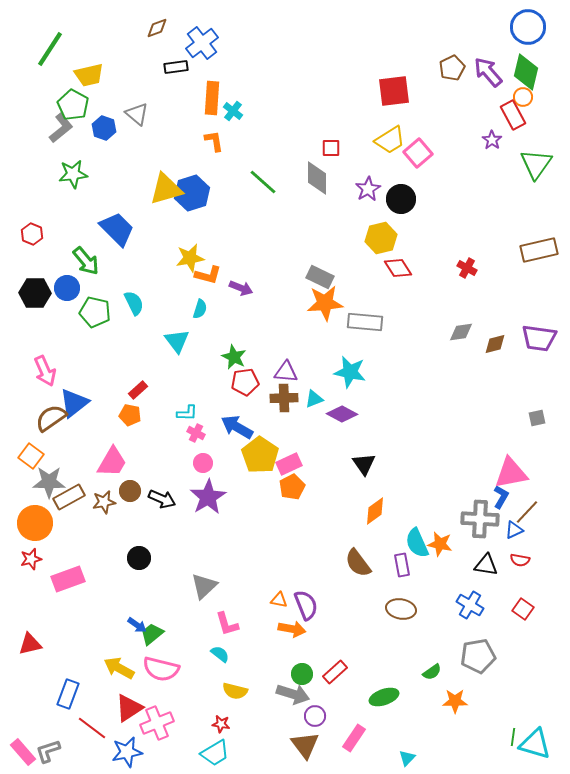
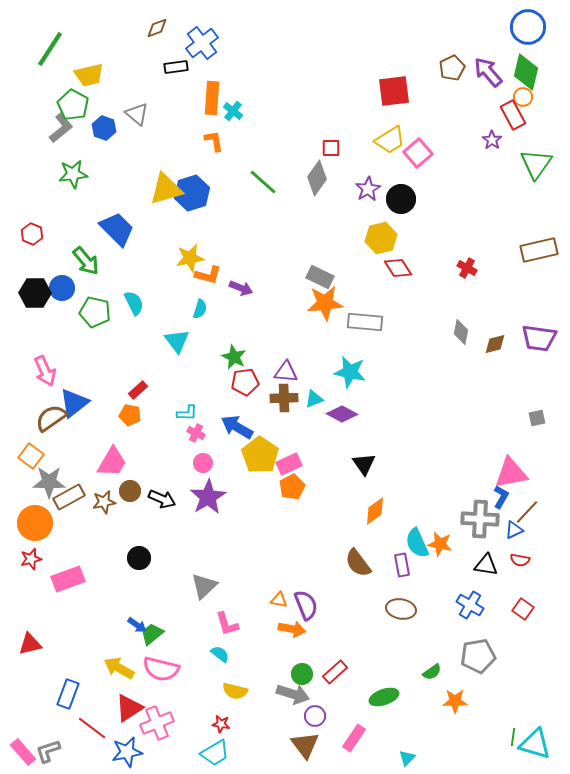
gray diamond at (317, 178): rotated 36 degrees clockwise
blue circle at (67, 288): moved 5 px left
gray diamond at (461, 332): rotated 70 degrees counterclockwise
